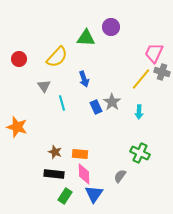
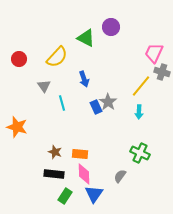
green triangle: rotated 24 degrees clockwise
yellow line: moved 7 px down
gray star: moved 4 px left
